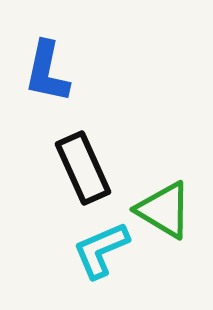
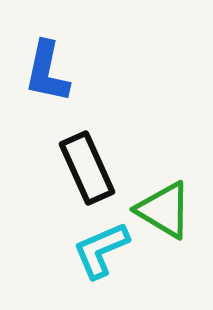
black rectangle: moved 4 px right
